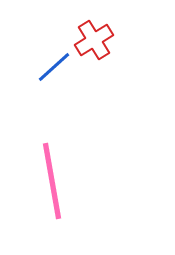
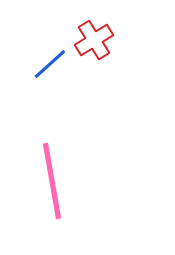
blue line: moved 4 px left, 3 px up
